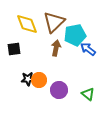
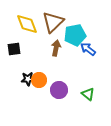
brown triangle: moved 1 px left
